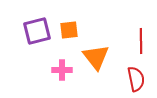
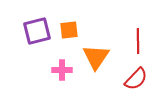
red line: moved 3 px left
orange triangle: rotated 12 degrees clockwise
red semicircle: rotated 55 degrees clockwise
